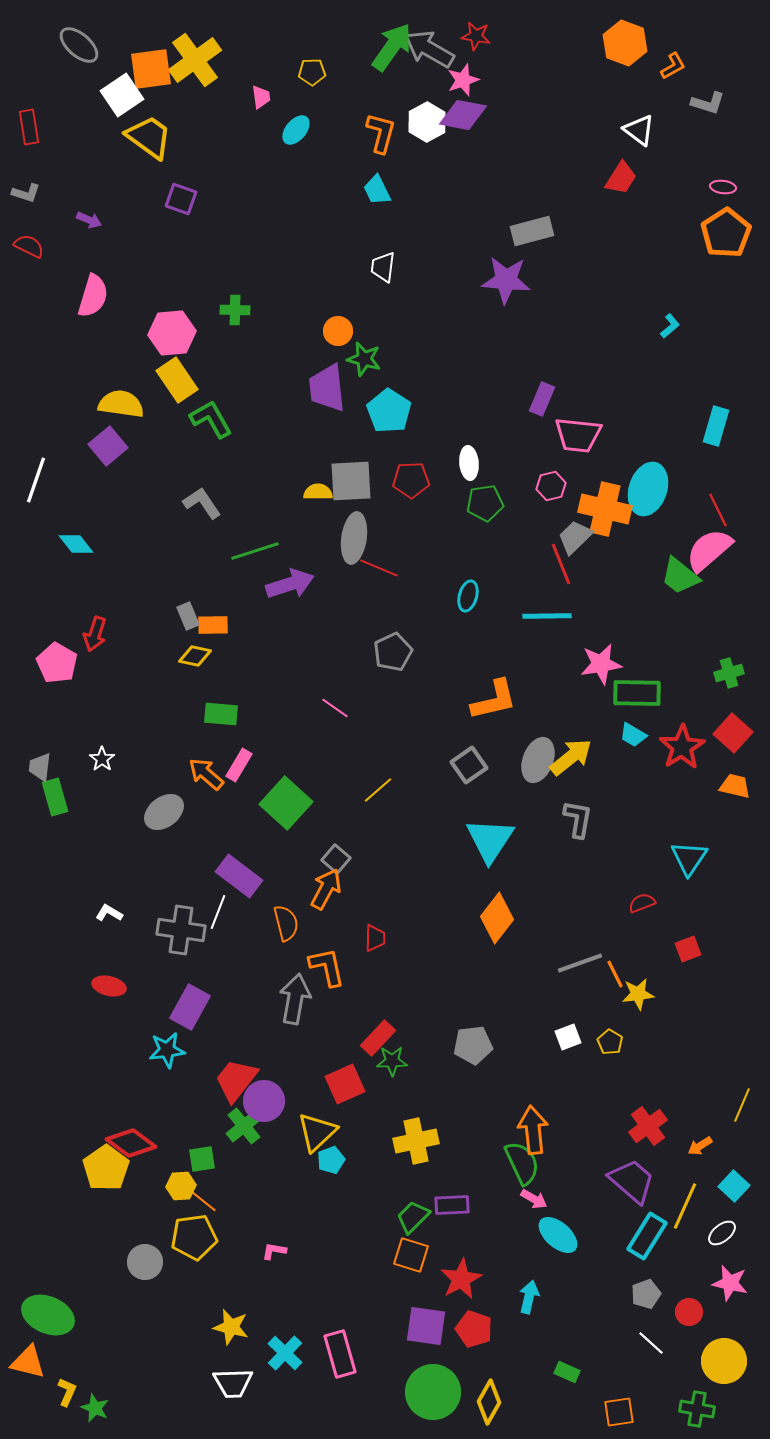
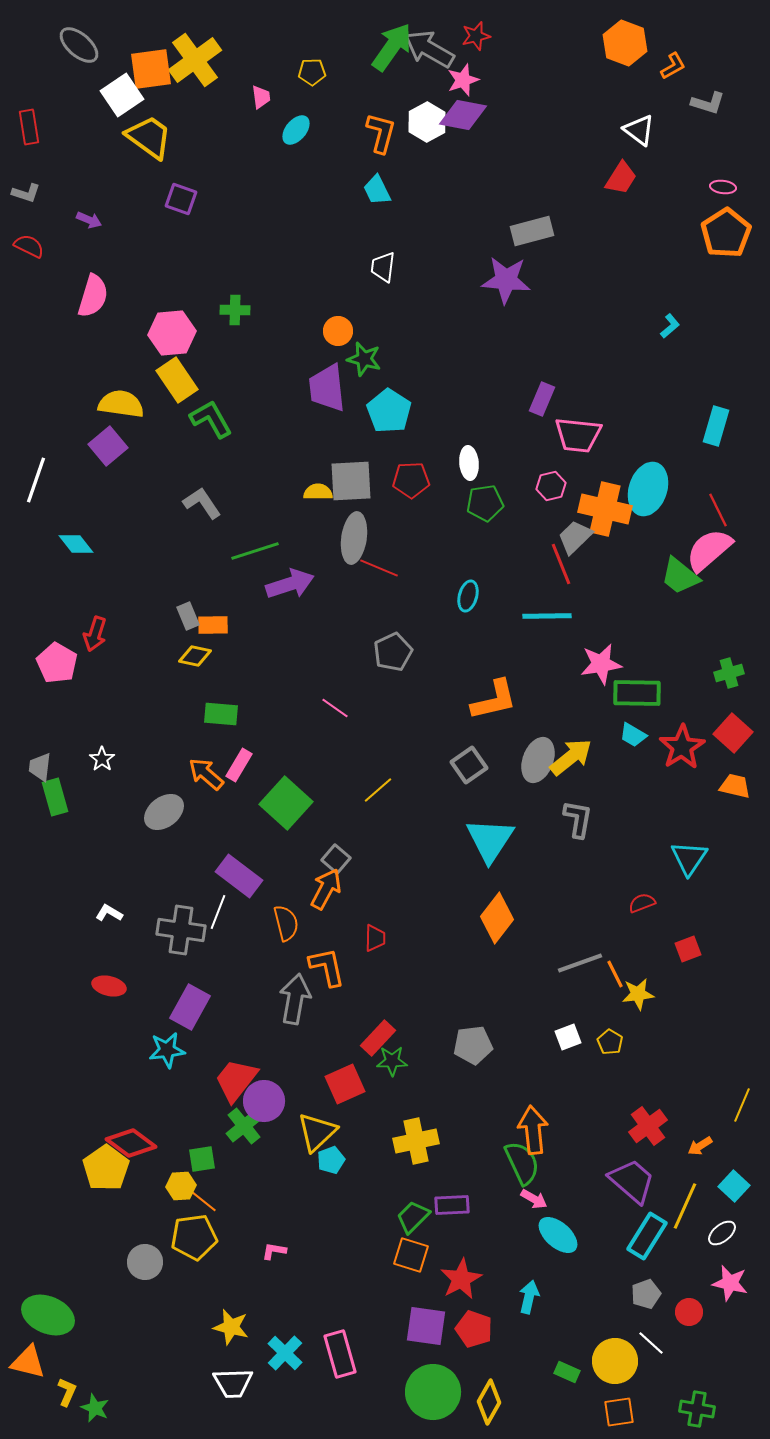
red star at (476, 36): rotated 24 degrees counterclockwise
yellow circle at (724, 1361): moved 109 px left
